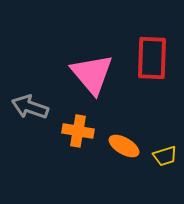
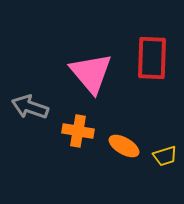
pink triangle: moved 1 px left, 1 px up
